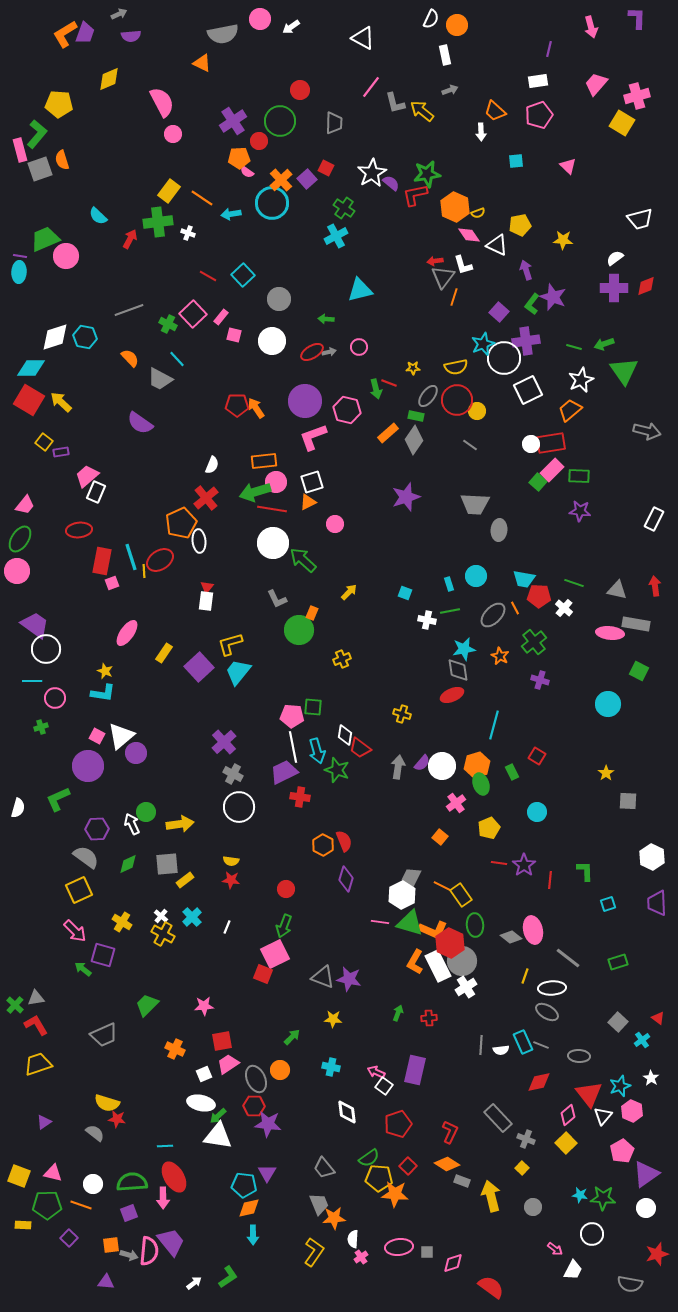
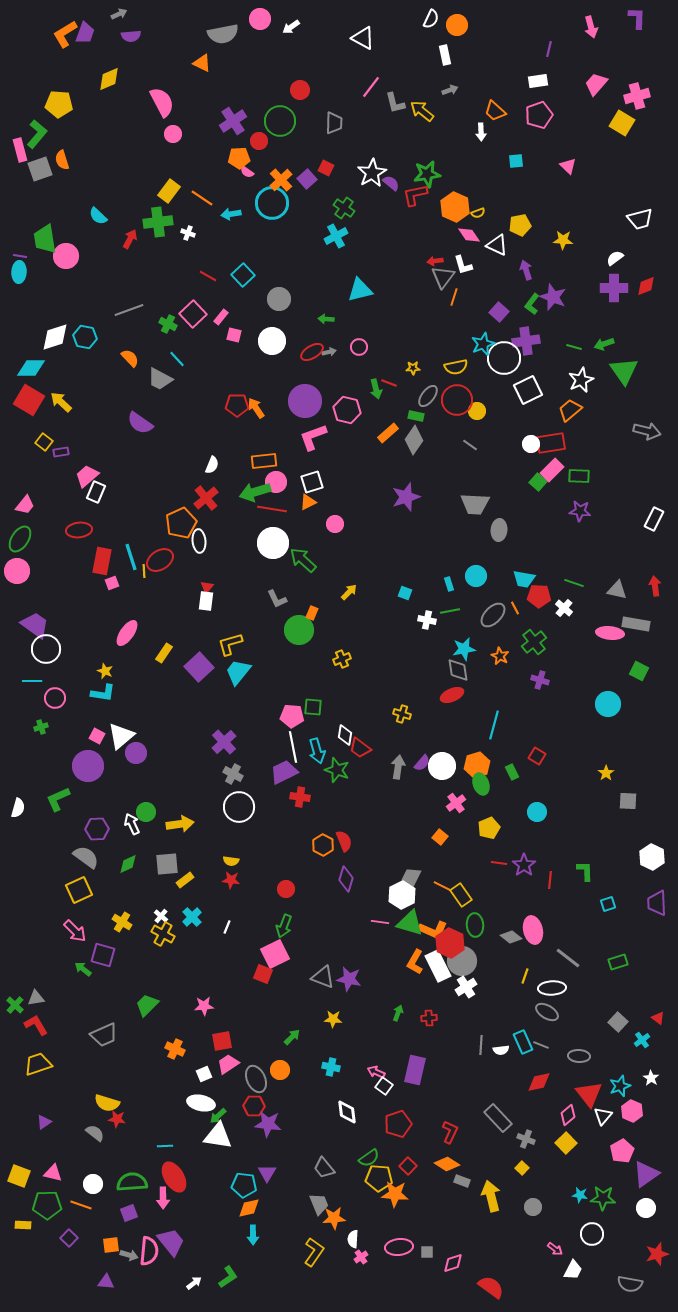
green trapezoid at (45, 239): rotated 76 degrees counterclockwise
